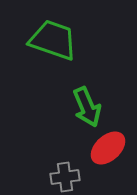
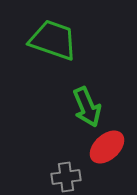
red ellipse: moved 1 px left, 1 px up
gray cross: moved 1 px right
